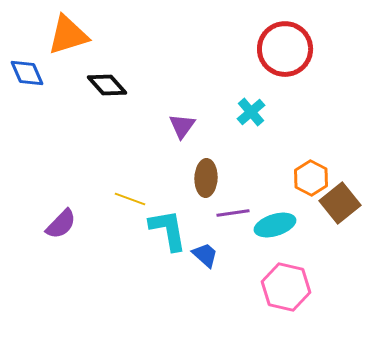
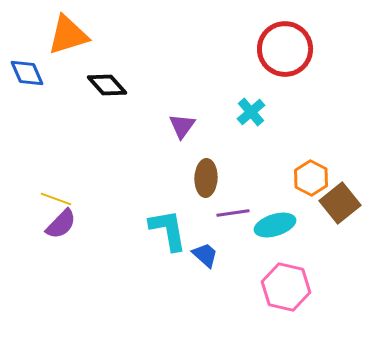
yellow line: moved 74 px left
